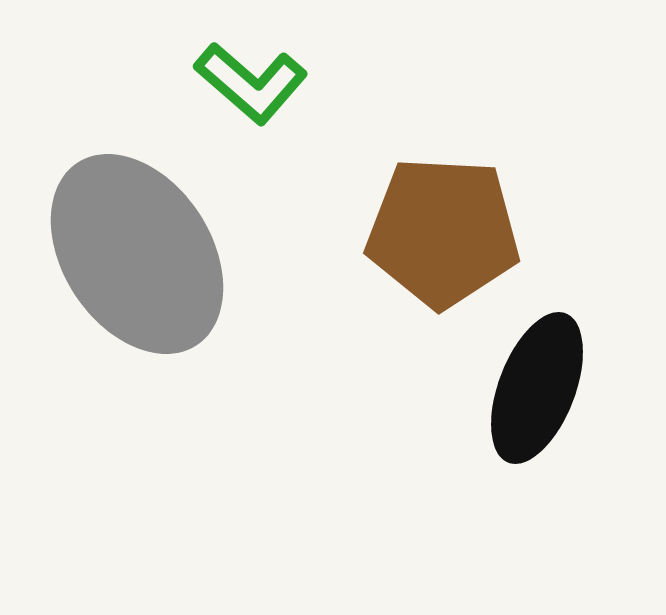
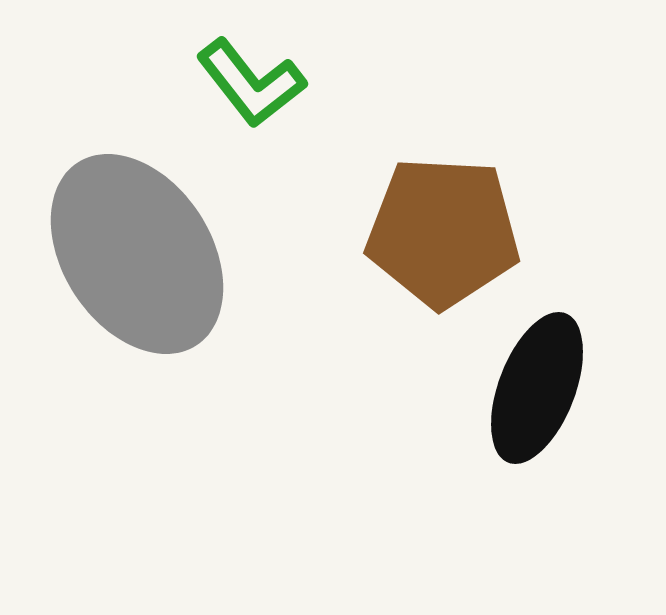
green L-shape: rotated 11 degrees clockwise
